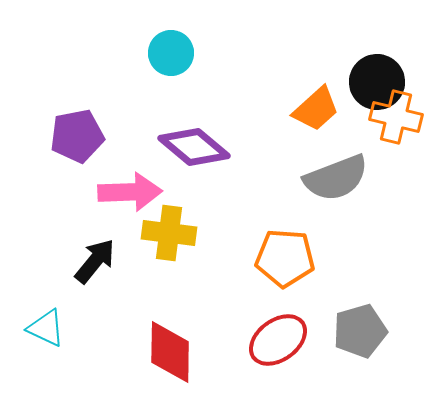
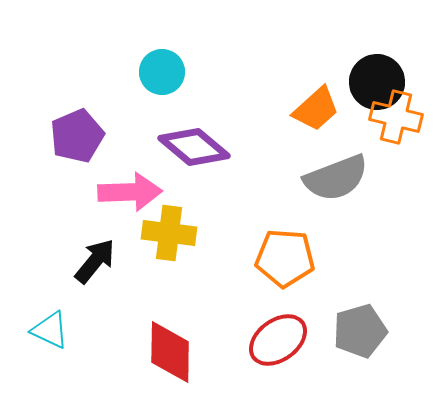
cyan circle: moved 9 px left, 19 px down
purple pentagon: rotated 12 degrees counterclockwise
cyan triangle: moved 4 px right, 2 px down
